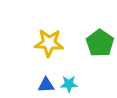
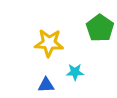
green pentagon: moved 15 px up
cyan star: moved 6 px right, 12 px up
